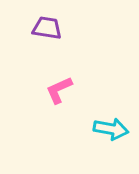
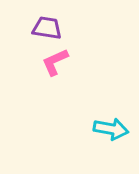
pink L-shape: moved 4 px left, 28 px up
